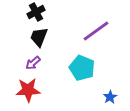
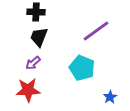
black cross: rotated 30 degrees clockwise
